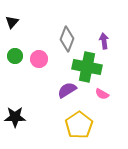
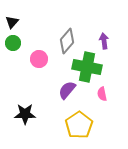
gray diamond: moved 2 px down; rotated 20 degrees clockwise
green circle: moved 2 px left, 13 px up
purple semicircle: rotated 18 degrees counterclockwise
pink semicircle: rotated 48 degrees clockwise
black star: moved 10 px right, 3 px up
